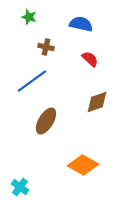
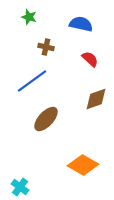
brown diamond: moved 1 px left, 3 px up
brown ellipse: moved 2 px up; rotated 12 degrees clockwise
